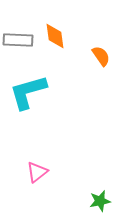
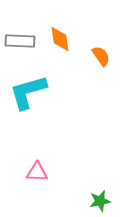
orange diamond: moved 5 px right, 3 px down
gray rectangle: moved 2 px right, 1 px down
pink triangle: rotated 40 degrees clockwise
